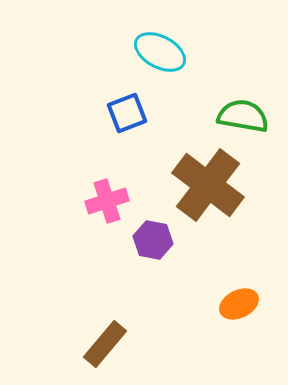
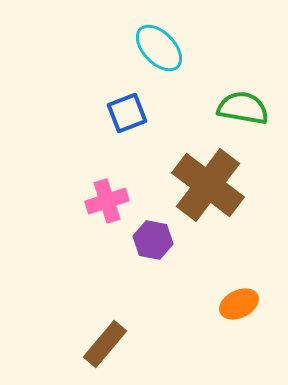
cyan ellipse: moved 1 px left, 4 px up; rotated 18 degrees clockwise
green semicircle: moved 8 px up
